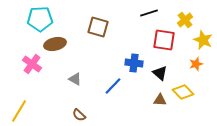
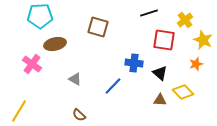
cyan pentagon: moved 3 px up
